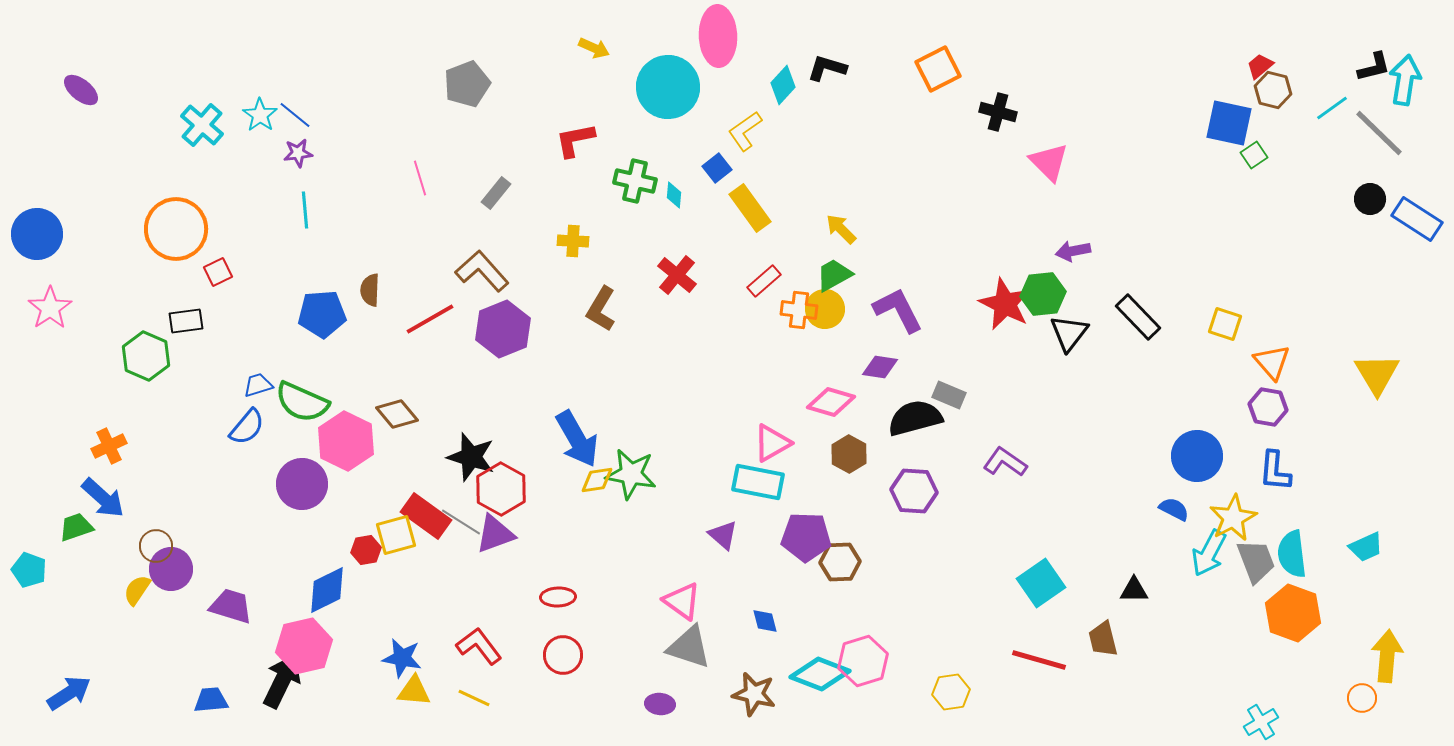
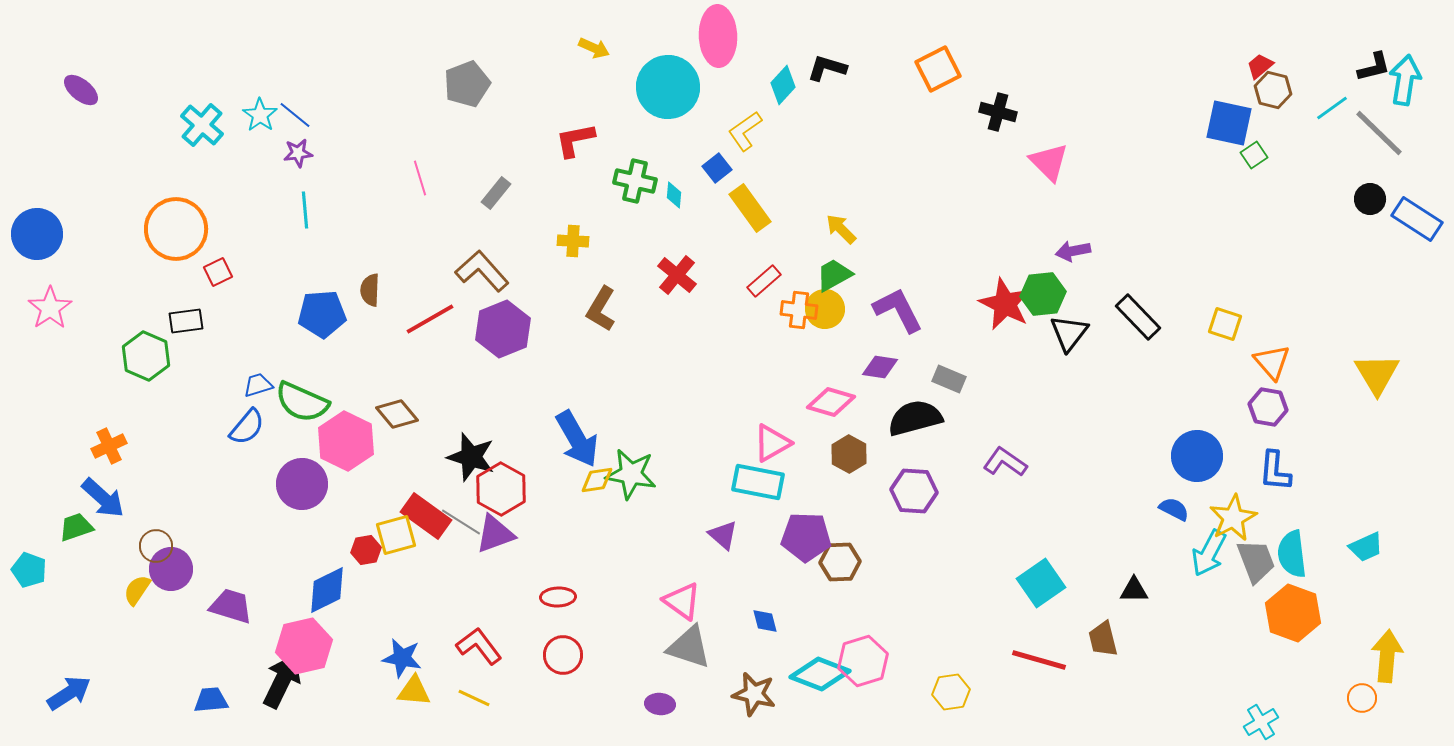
gray rectangle at (949, 395): moved 16 px up
